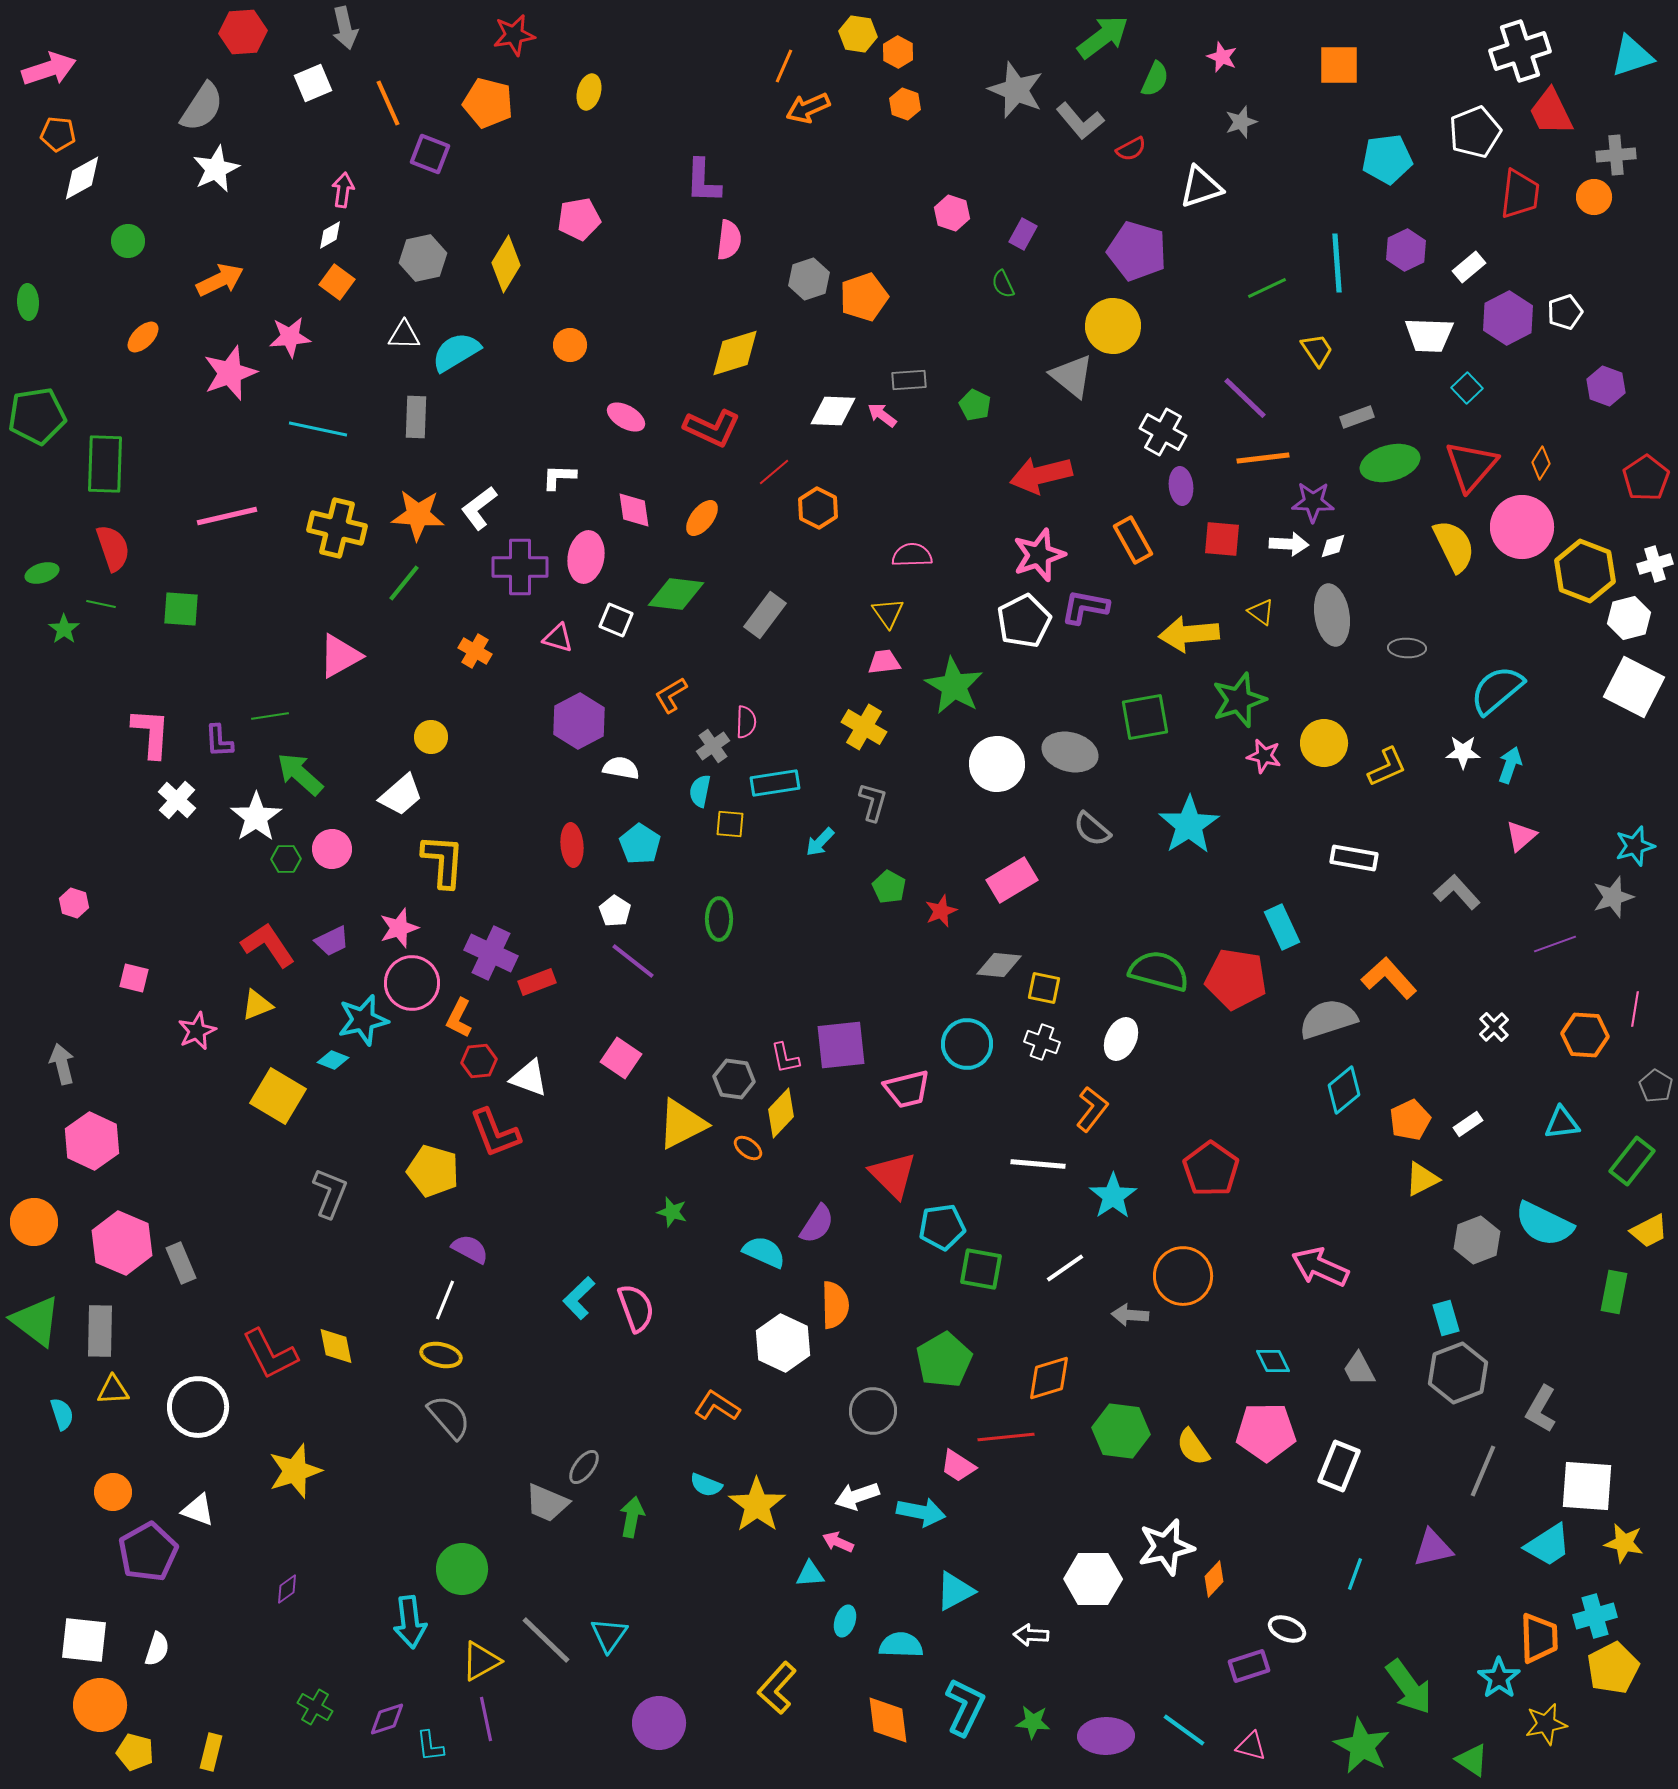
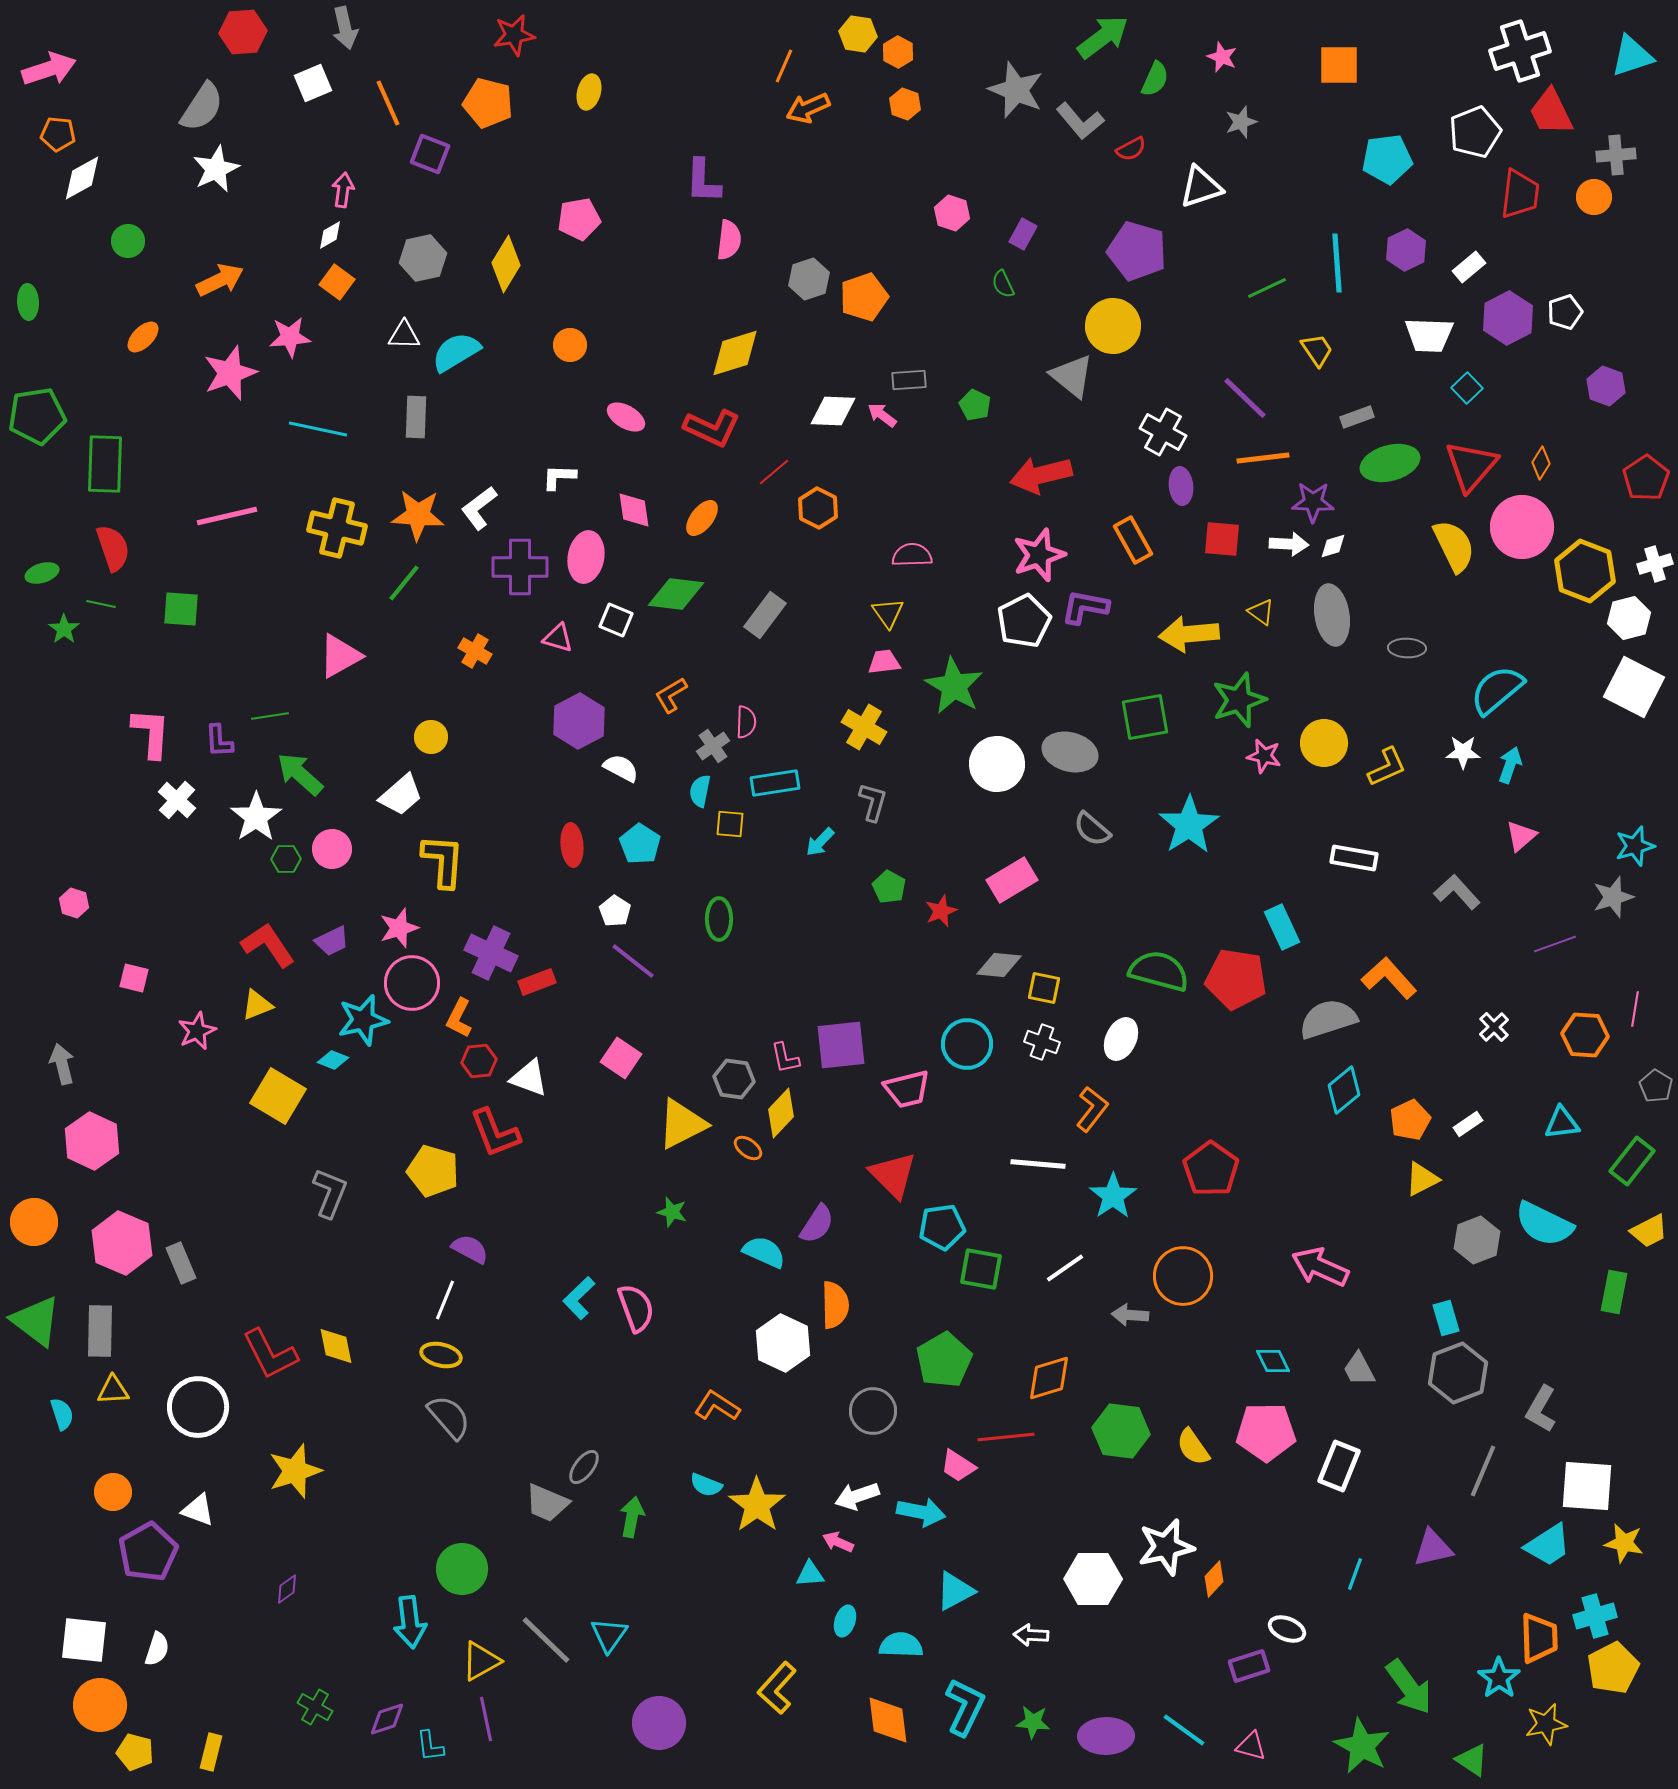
white semicircle at (621, 768): rotated 18 degrees clockwise
